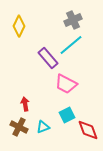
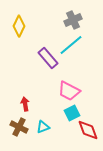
pink trapezoid: moved 3 px right, 7 px down
cyan square: moved 5 px right, 2 px up
